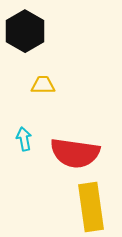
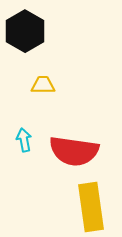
cyan arrow: moved 1 px down
red semicircle: moved 1 px left, 2 px up
